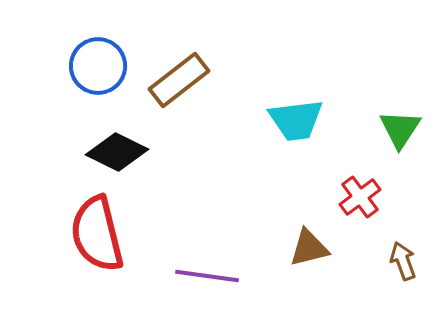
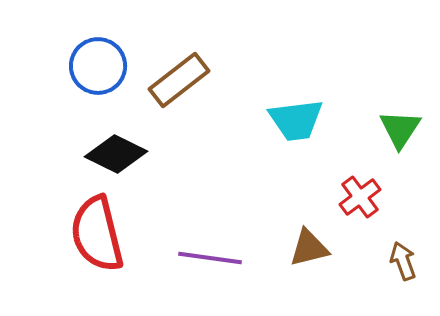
black diamond: moved 1 px left, 2 px down
purple line: moved 3 px right, 18 px up
